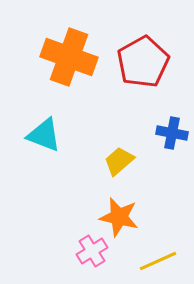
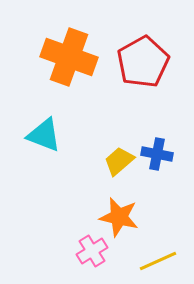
blue cross: moved 15 px left, 21 px down
